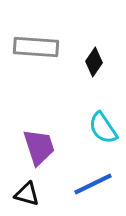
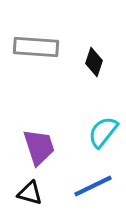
black diamond: rotated 16 degrees counterclockwise
cyan semicircle: moved 4 px down; rotated 72 degrees clockwise
blue line: moved 2 px down
black triangle: moved 3 px right, 1 px up
